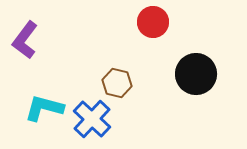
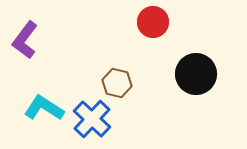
cyan L-shape: rotated 18 degrees clockwise
